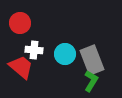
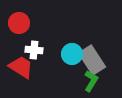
red circle: moved 1 px left
cyan circle: moved 7 px right
gray rectangle: rotated 12 degrees counterclockwise
red trapezoid: rotated 8 degrees counterclockwise
